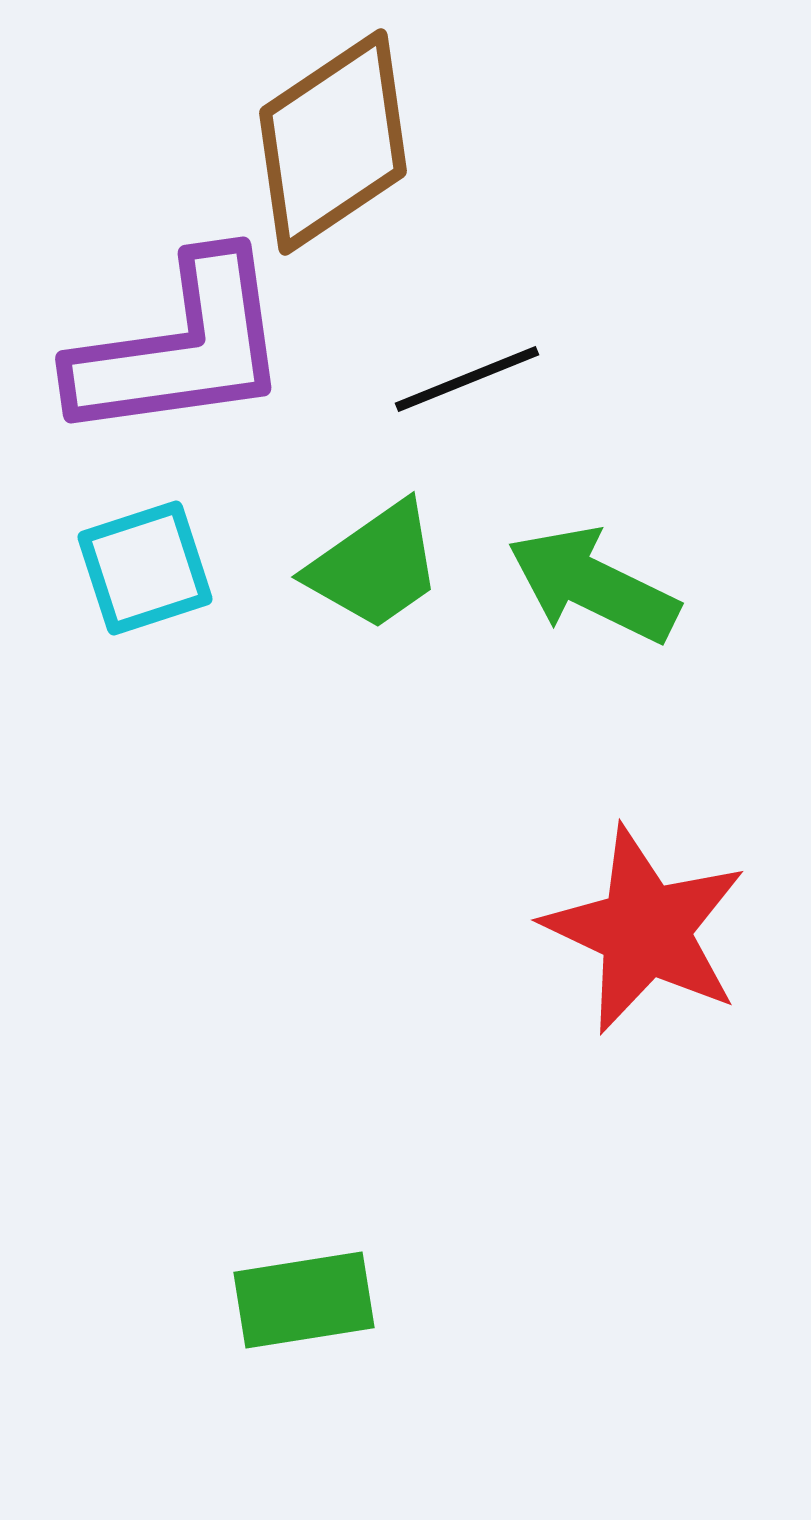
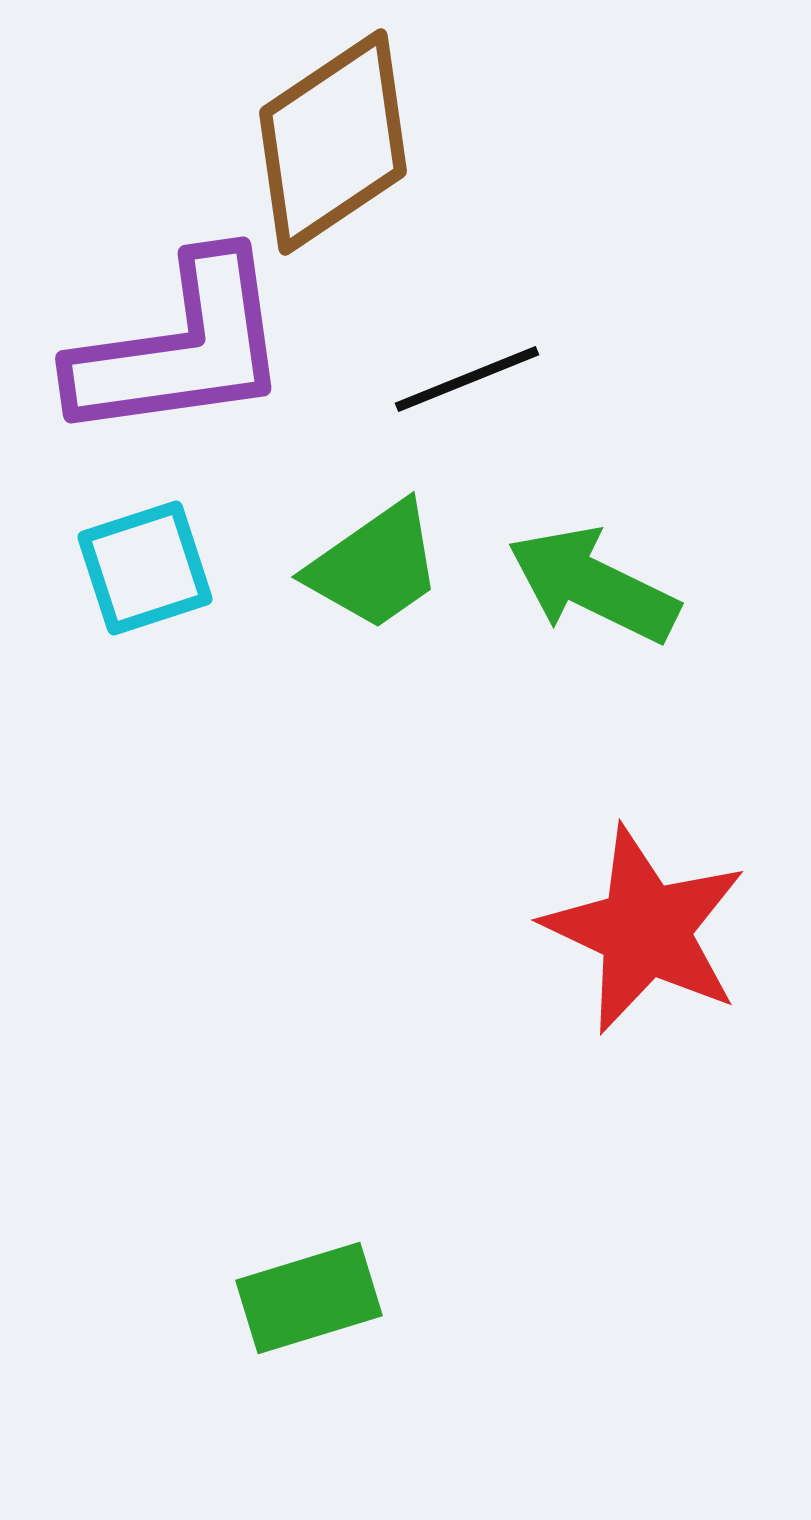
green rectangle: moved 5 px right, 2 px up; rotated 8 degrees counterclockwise
